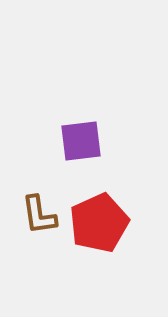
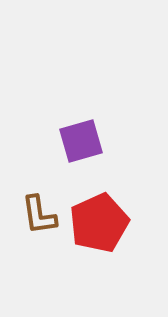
purple square: rotated 9 degrees counterclockwise
